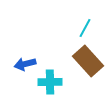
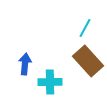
blue arrow: rotated 110 degrees clockwise
